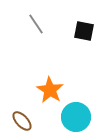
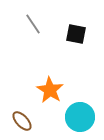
gray line: moved 3 px left
black square: moved 8 px left, 3 px down
cyan circle: moved 4 px right
